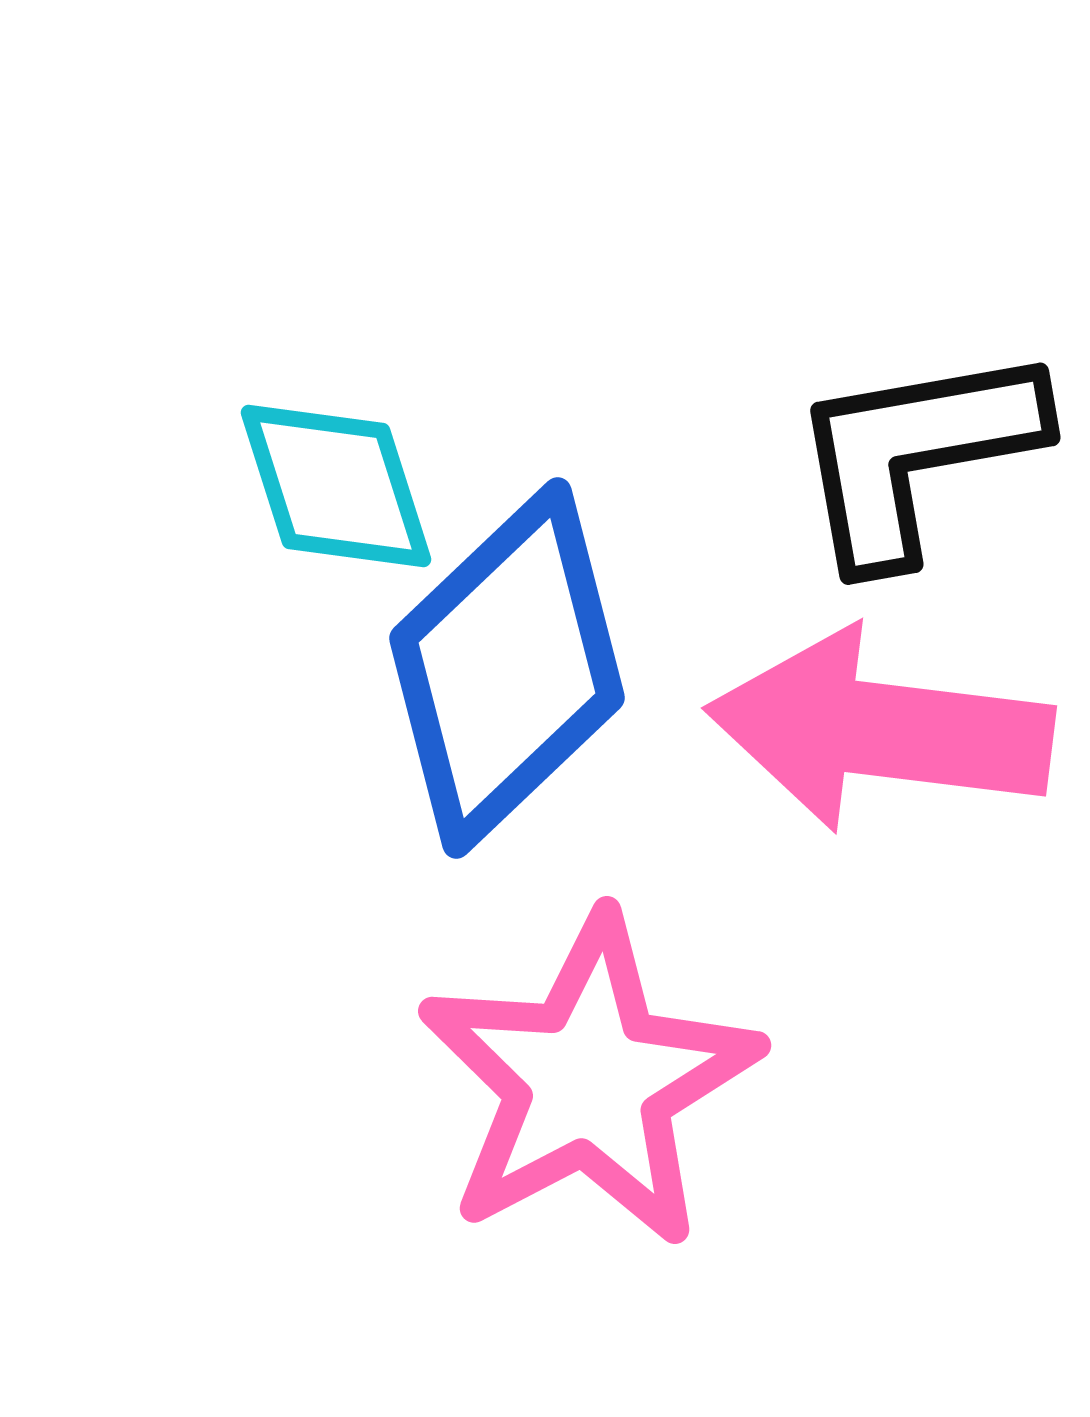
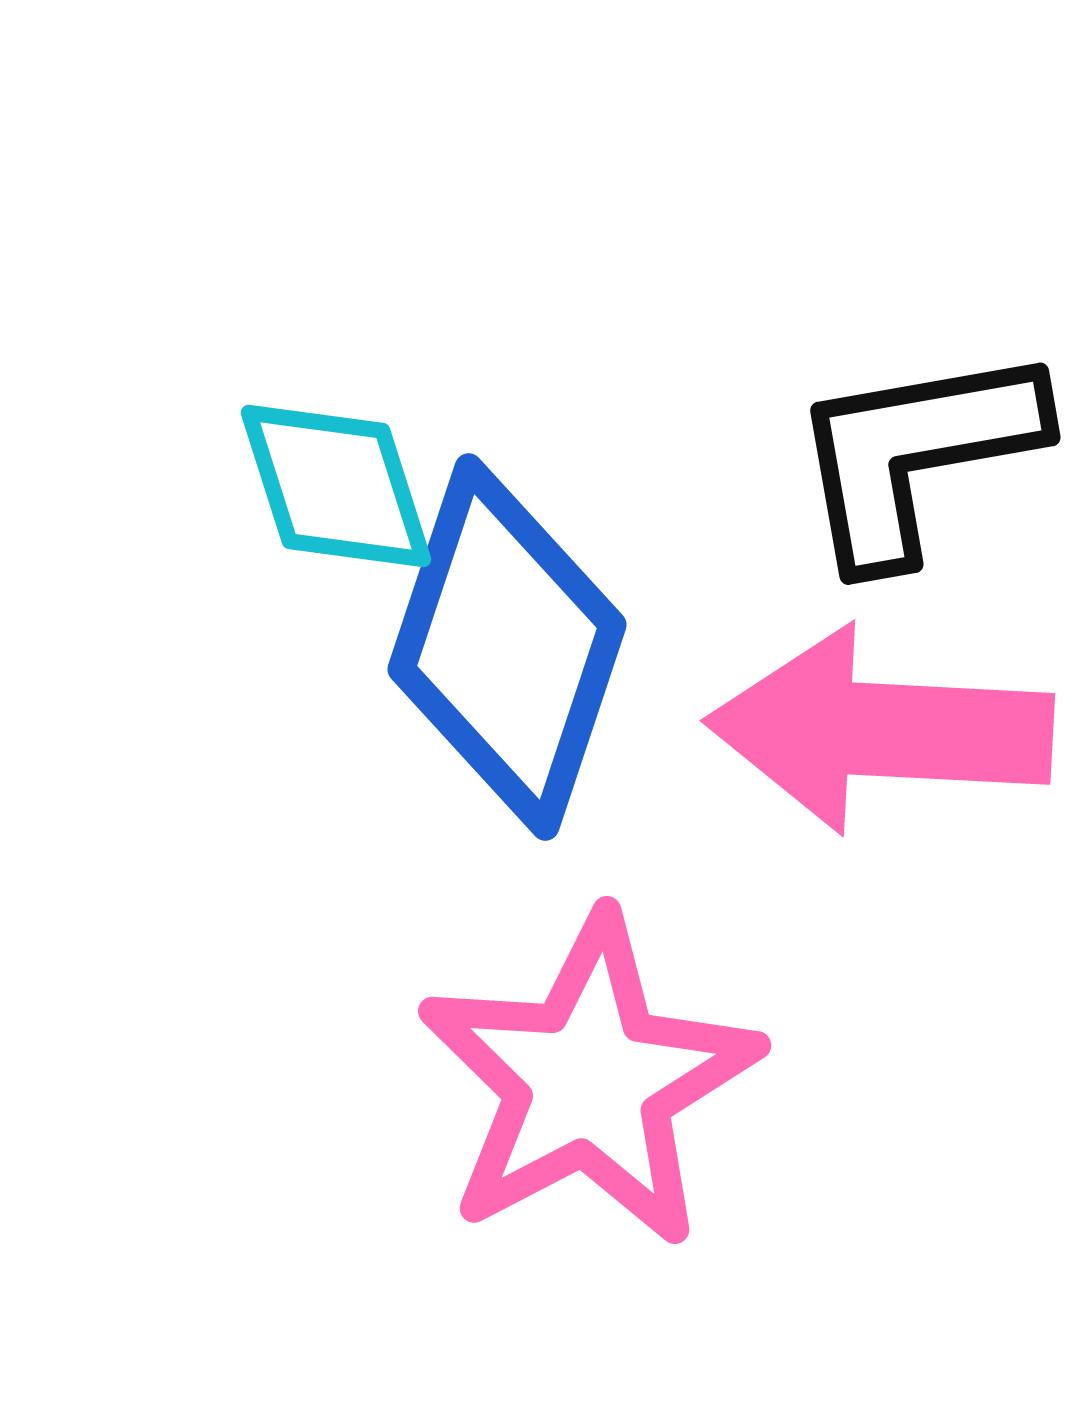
blue diamond: moved 21 px up; rotated 28 degrees counterclockwise
pink arrow: rotated 4 degrees counterclockwise
